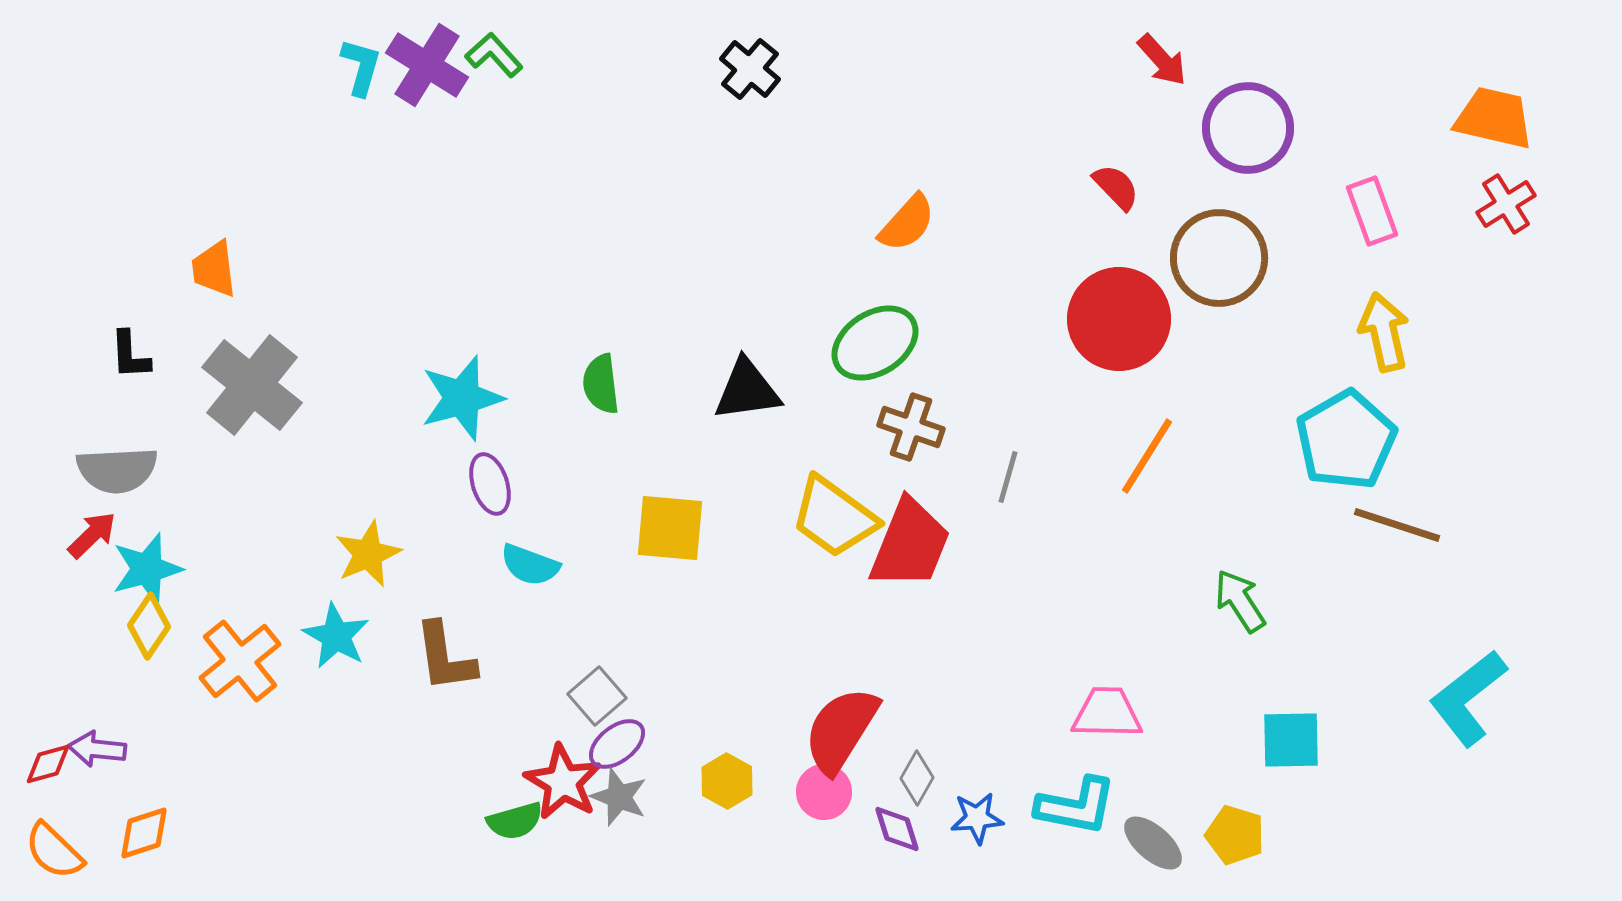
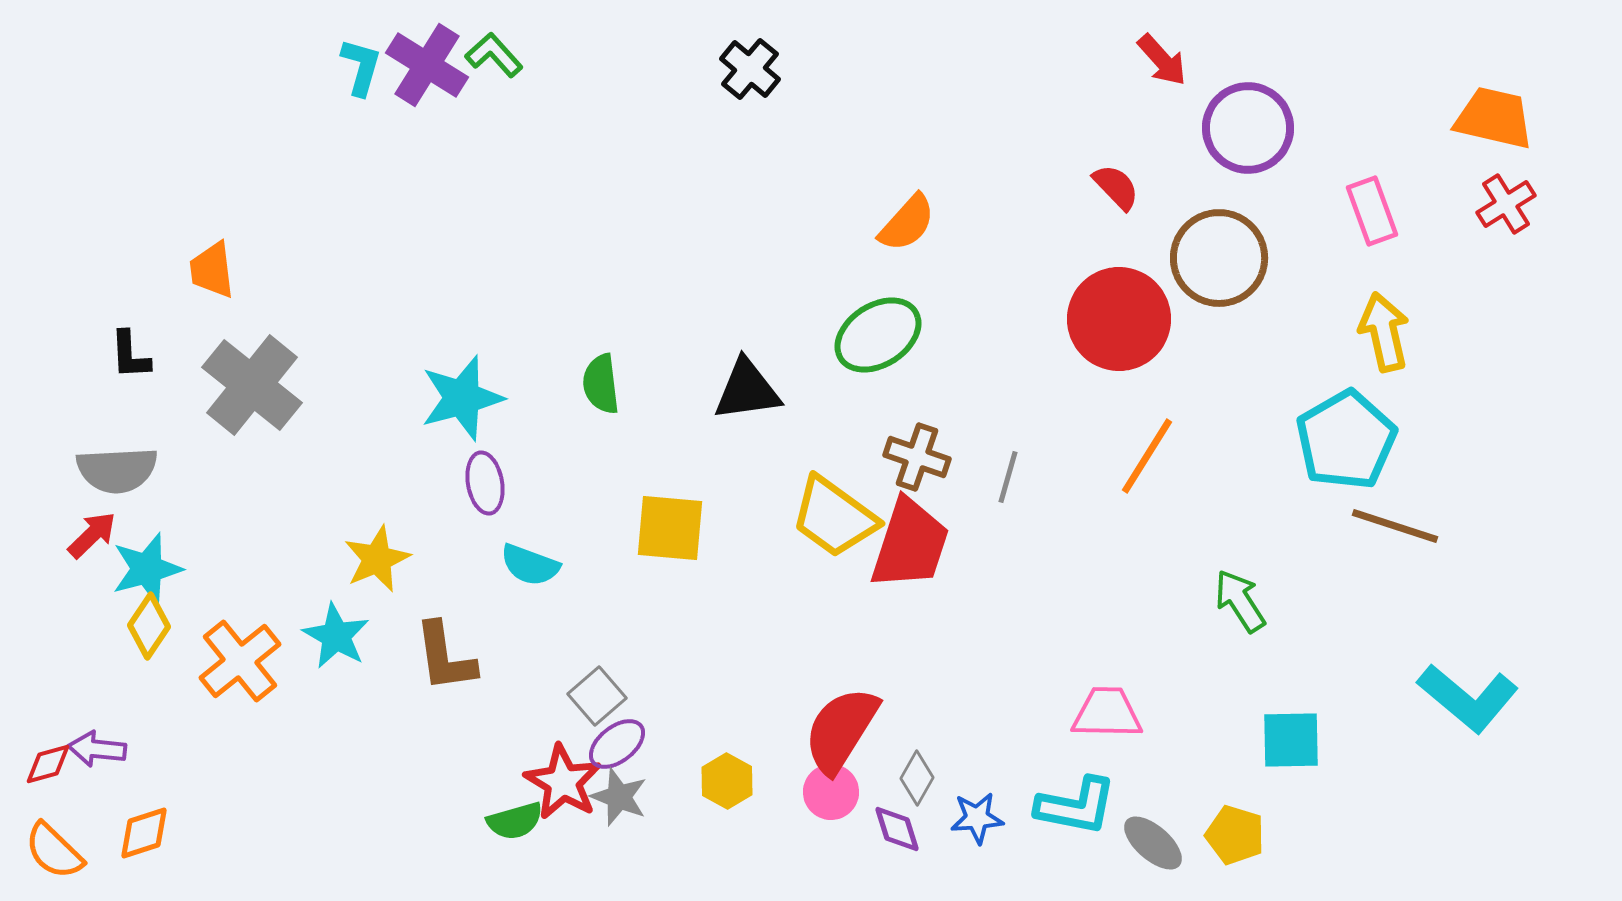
orange trapezoid at (214, 269): moved 2 px left, 1 px down
green ellipse at (875, 343): moved 3 px right, 8 px up
brown cross at (911, 427): moved 6 px right, 30 px down
purple ellipse at (490, 484): moved 5 px left, 1 px up; rotated 8 degrees clockwise
brown line at (1397, 525): moved 2 px left, 1 px down
red trapezoid at (910, 544): rotated 4 degrees counterclockwise
yellow star at (368, 554): moved 9 px right, 5 px down
cyan L-shape at (1468, 698): rotated 102 degrees counterclockwise
pink circle at (824, 792): moved 7 px right
